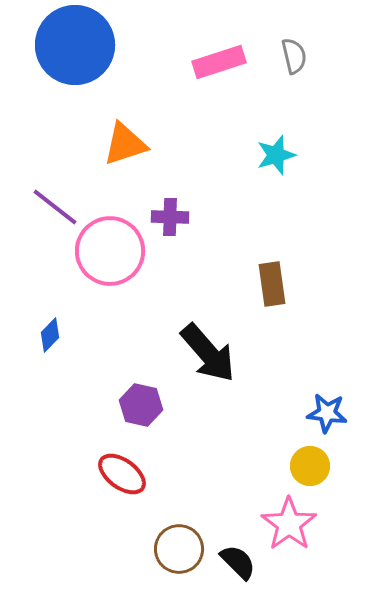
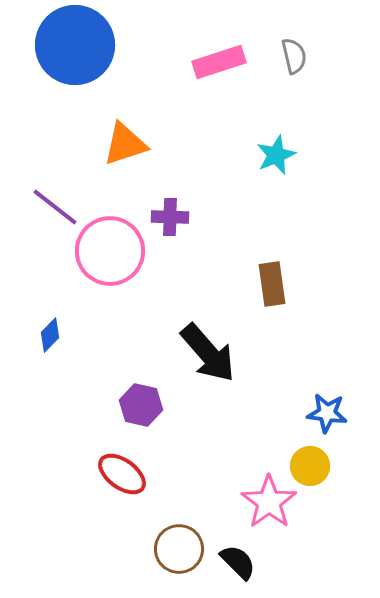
cyan star: rotated 6 degrees counterclockwise
pink star: moved 20 px left, 22 px up
